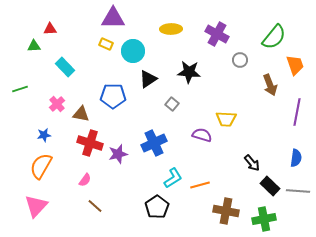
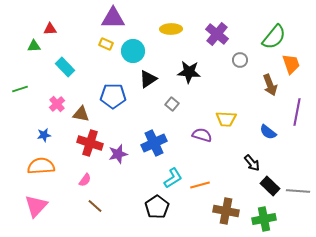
purple cross: rotated 10 degrees clockwise
orange trapezoid: moved 4 px left, 1 px up
blue semicircle: moved 28 px left, 26 px up; rotated 120 degrees clockwise
orange semicircle: rotated 56 degrees clockwise
